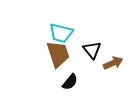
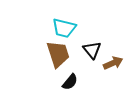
cyan trapezoid: moved 3 px right, 5 px up
